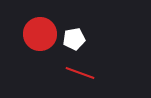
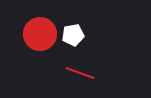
white pentagon: moved 1 px left, 4 px up
